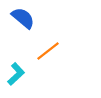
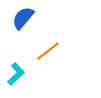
blue semicircle: rotated 90 degrees counterclockwise
